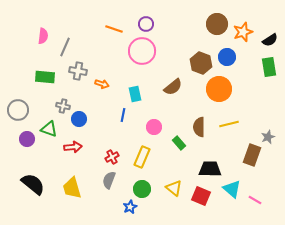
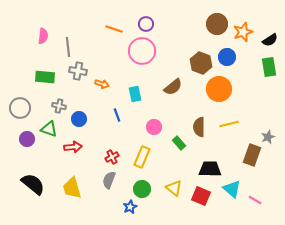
gray line at (65, 47): moved 3 px right; rotated 30 degrees counterclockwise
gray cross at (63, 106): moved 4 px left
gray circle at (18, 110): moved 2 px right, 2 px up
blue line at (123, 115): moved 6 px left; rotated 32 degrees counterclockwise
